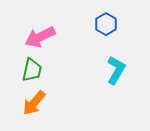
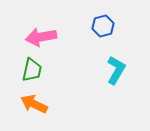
blue hexagon: moved 3 px left, 2 px down; rotated 15 degrees clockwise
pink arrow: moved 1 px right; rotated 16 degrees clockwise
orange arrow: moved 1 px down; rotated 76 degrees clockwise
